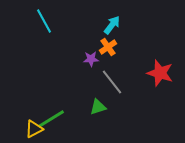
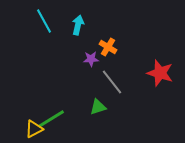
cyan arrow: moved 34 px left; rotated 24 degrees counterclockwise
orange cross: rotated 24 degrees counterclockwise
